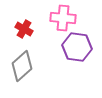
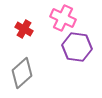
pink cross: rotated 20 degrees clockwise
gray diamond: moved 7 px down
